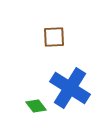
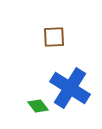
green diamond: moved 2 px right
